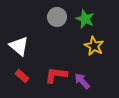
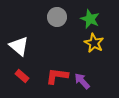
green star: moved 5 px right
yellow star: moved 3 px up
red L-shape: moved 1 px right, 1 px down
